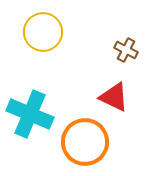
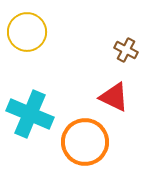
yellow circle: moved 16 px left
